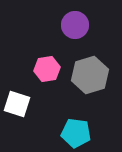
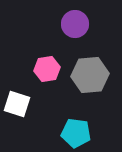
purple circle: moved 1 px up
gray hexagon: rotated 12 degrees clockwise
